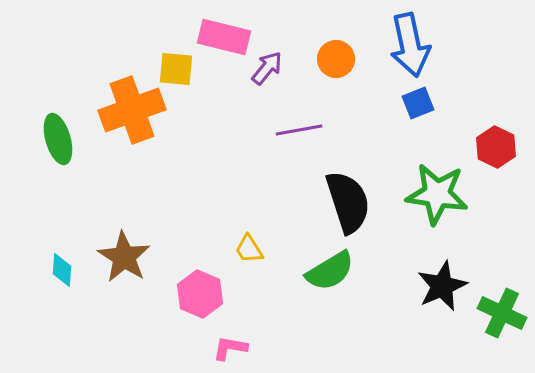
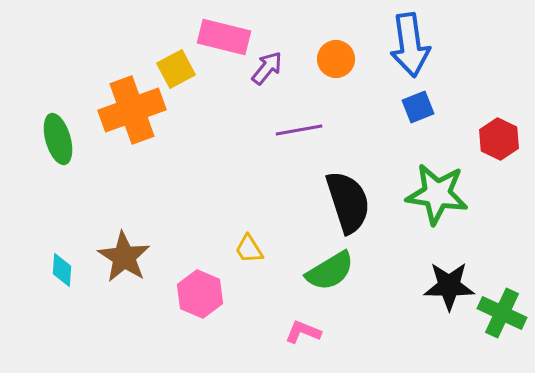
blue arrow: rotated 4 degrees clockwise
yellow square: rotated 33 degrees counterclockwise
blue square: moved 4 px down
red hexagon: moved 3 px right, 8 px up
black star: moved 7 px right; rotated 24 degrees clockwise
pink L-shape: moved 73 px right, 16 px up; rotated 12 degrees clockwise
